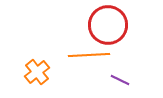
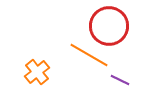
red circle: moved 1 px right, 1 px down
orange line: rotated 33 degrees clockwise
